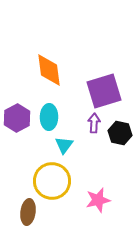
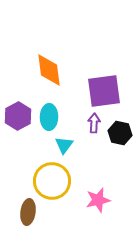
purple square: rotated 9 degrees clockwise
purple hexagon: moved 1 px right, 2 px up
